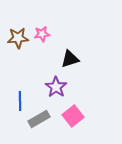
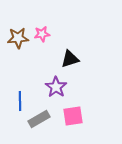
pink square: rotated 30 degrees clockwise
